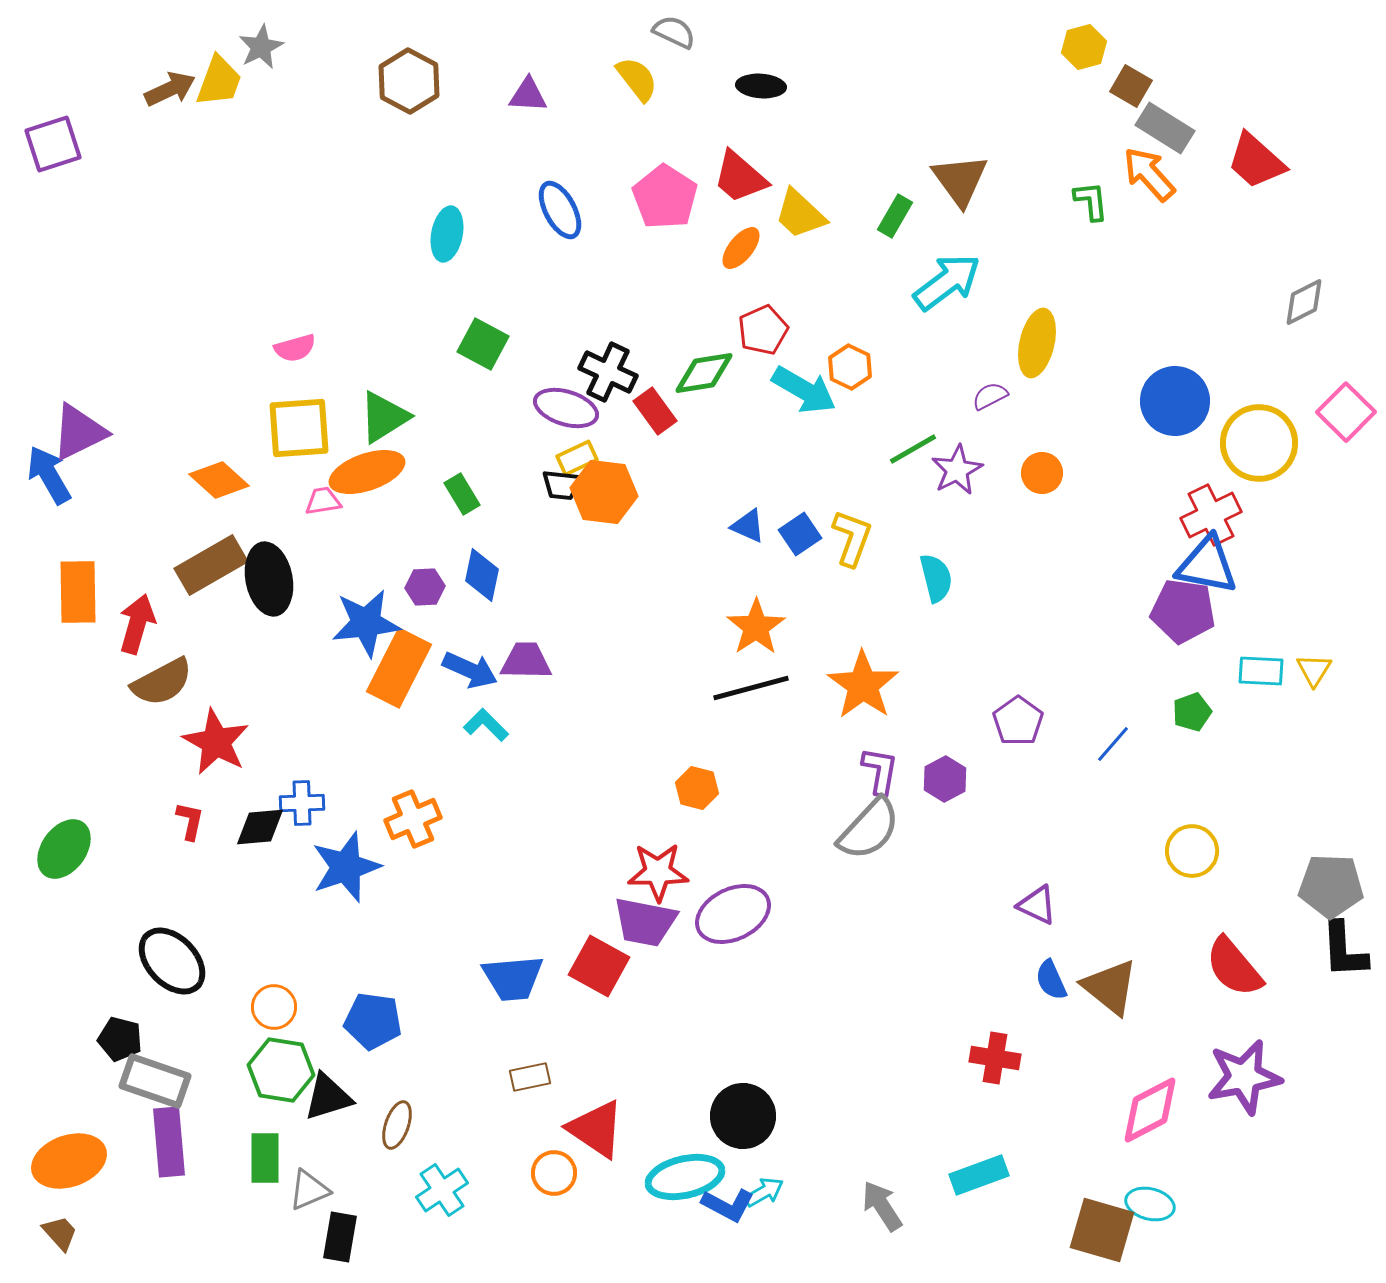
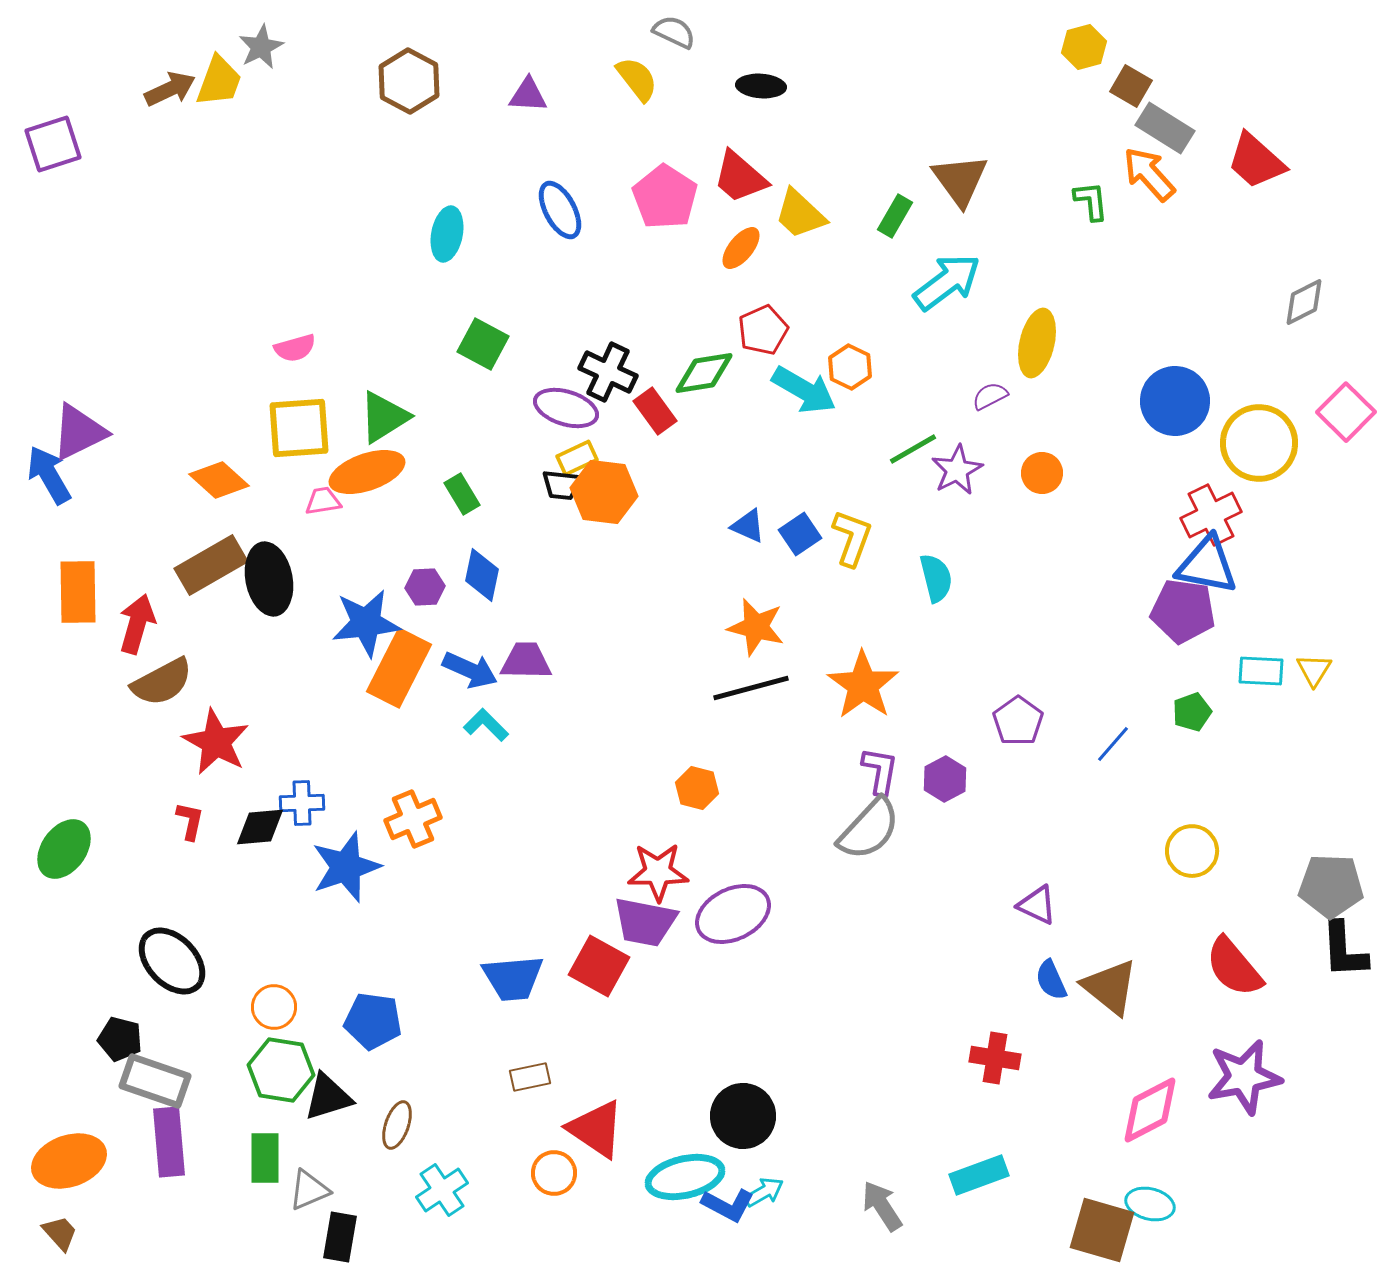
orange star at (756, 627): rotated 24 degrees counterclockwise
